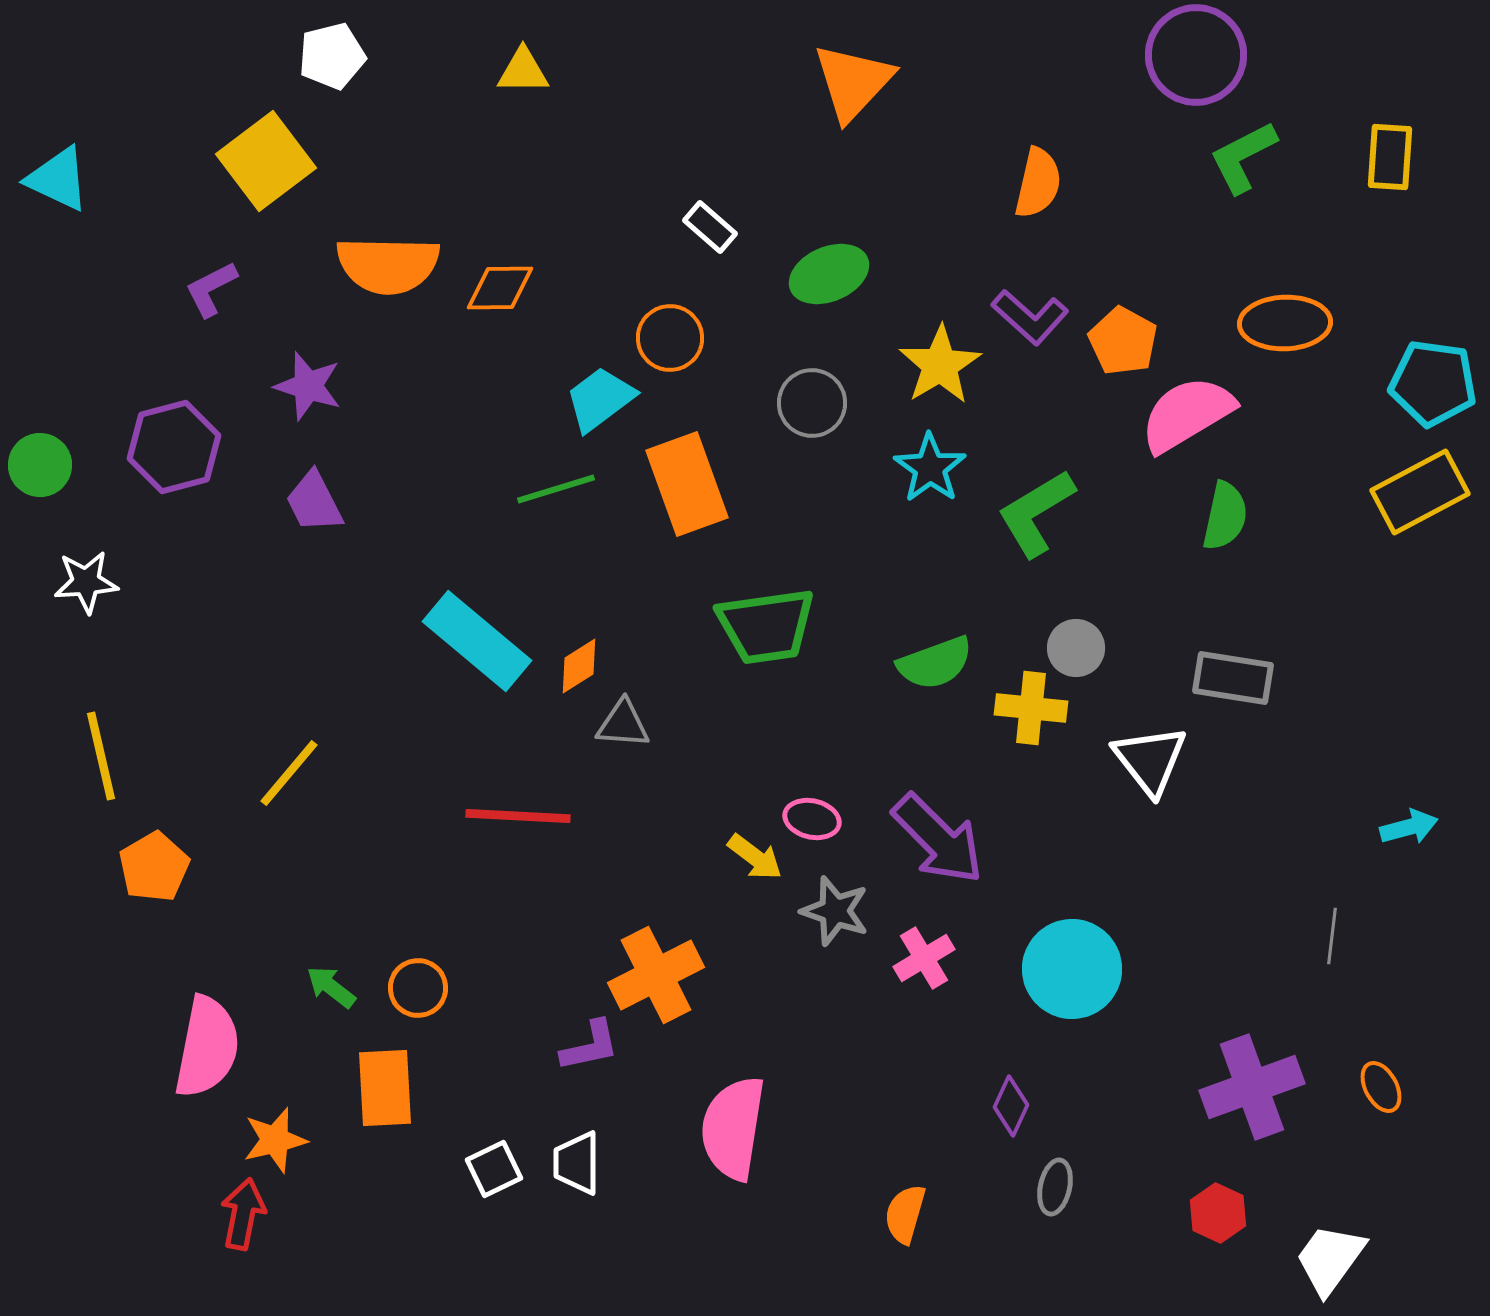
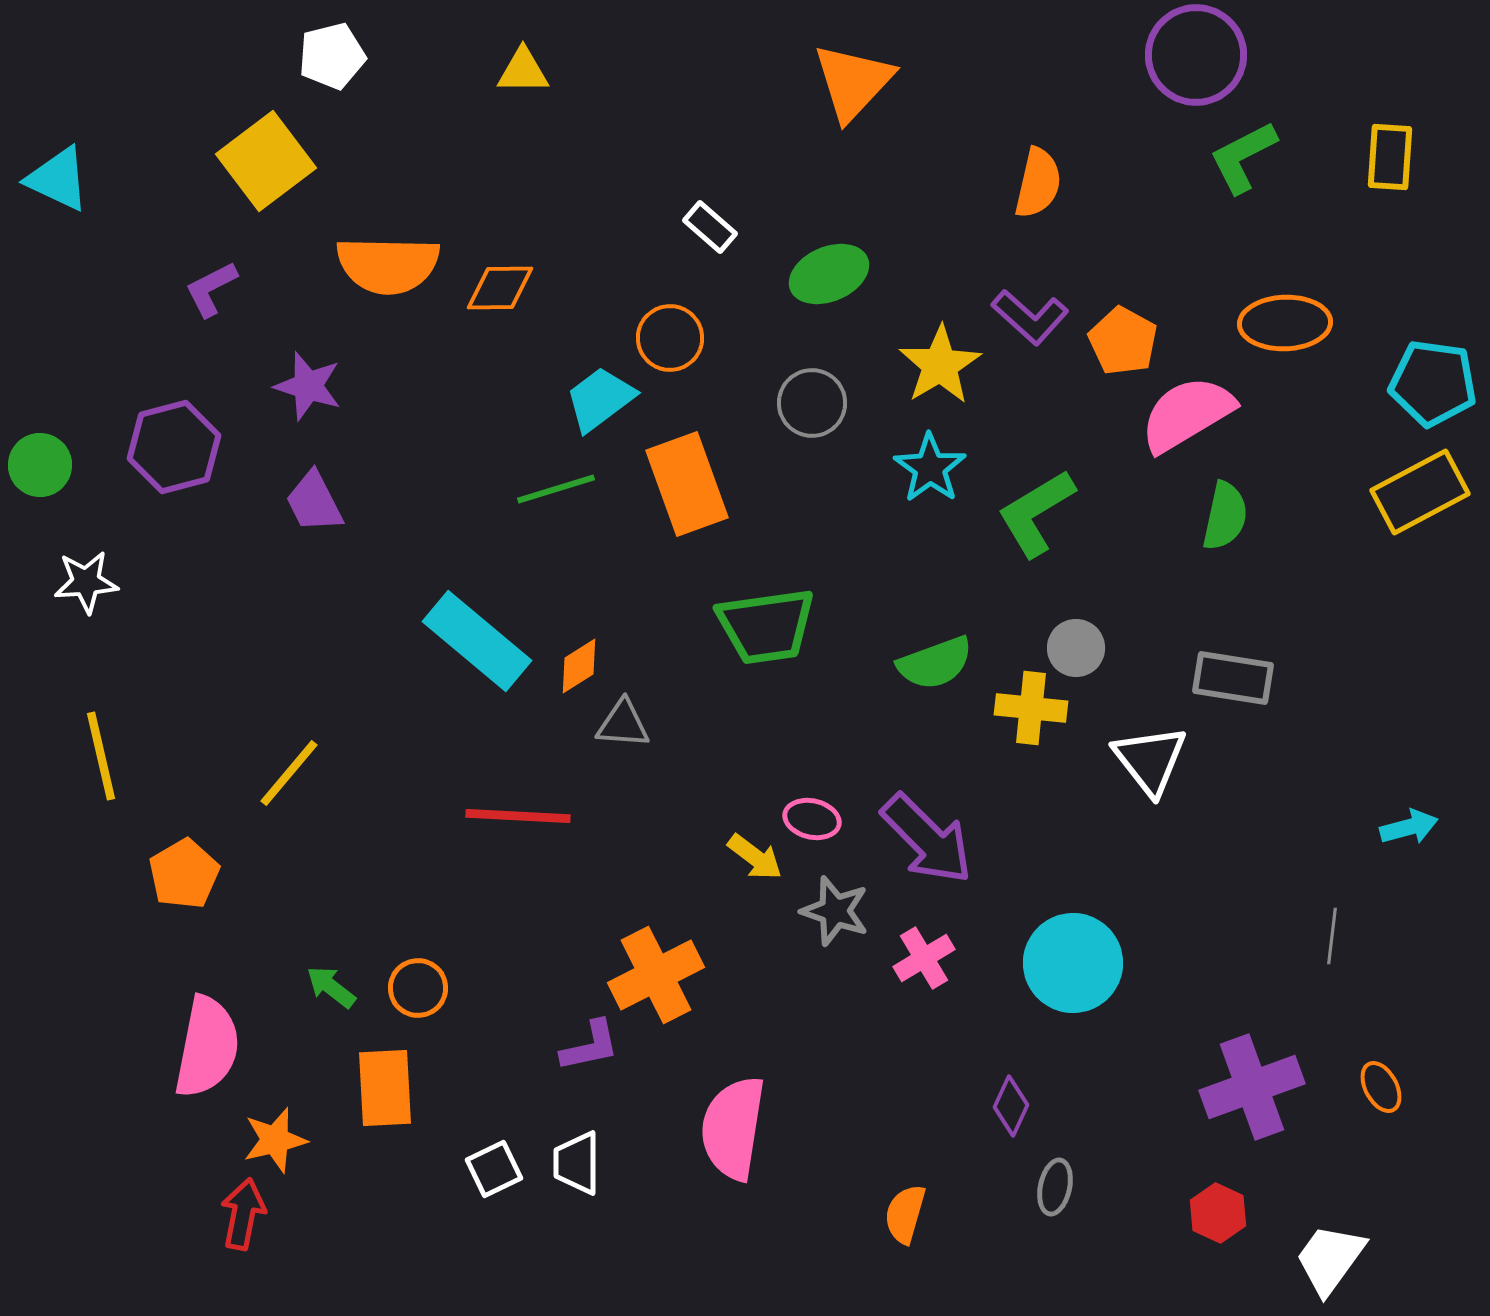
purple arrow at (938, 839): moved 11 px left
orange pentagon at (154, 867): moved 30 px right, 7 px down
cyan circle at (1072, 969): moved 1 px right, 6 px up
